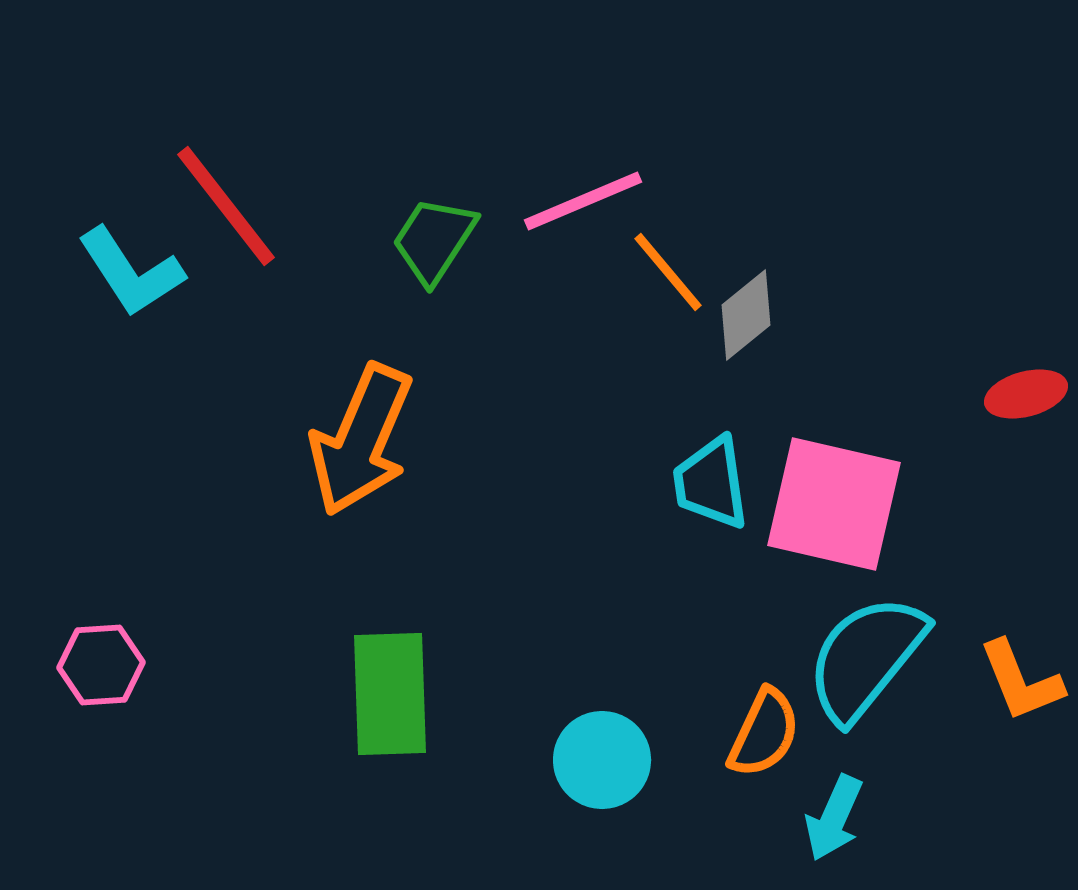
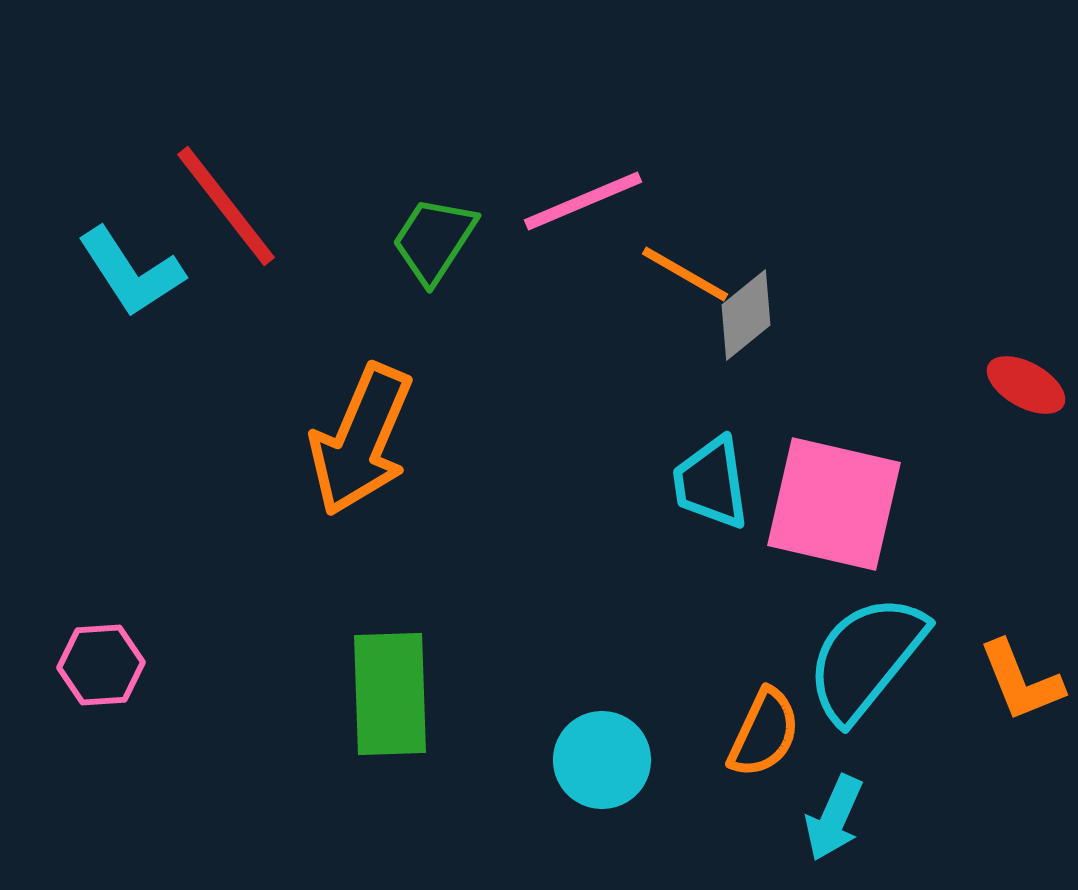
orange line: moved 17 px right, 2 px down; rotated 20 degrees counterclockwise
red ellipse: moved 9 px up; rotated 44 degrees clockwise
